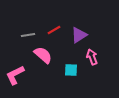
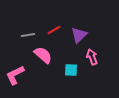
purple triangle: rotated 12 degrees counterclockwise
